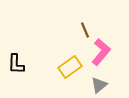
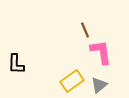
pink L-shape: rotated 48 degrees counterclockwise
yellow rectangle: moved 2 px right, 14 px down
